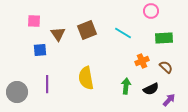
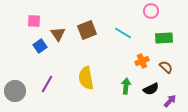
blue square: moved 4 px up; rotated 32 degrees counterclockwise
purple line: rotated 30 degrees clockwise
gray circle: moved 2 px left, 1 px up
purple arrow: moved 1 px right, 1 px down
